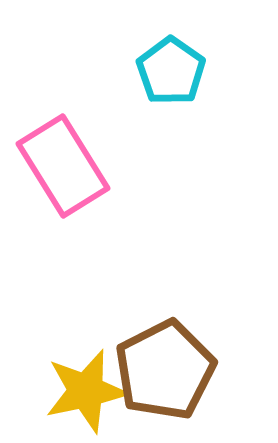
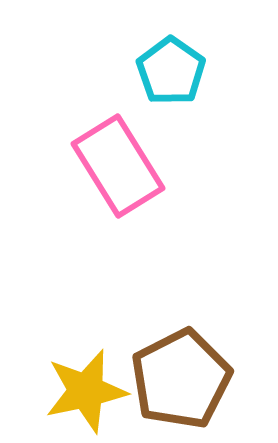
pink rectangle: moved 55 px right
brown pentagon: moved 16 px right, 9 px down
